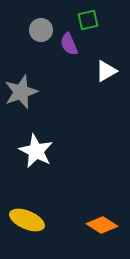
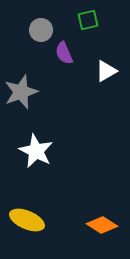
purple semicircle: moved 5 px left, 9 px down
